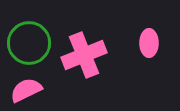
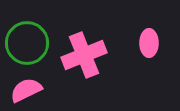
green circle: moved 2 px left
